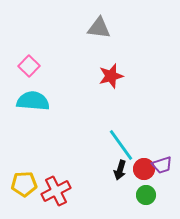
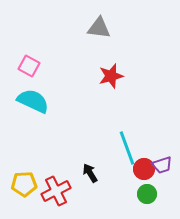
pink square: rotated 15 degrees counterclockwise
cyan semicircle: rotated 20 degrees clockwise
cyan line: moved 6 px right, 3 px down; rotated 16 degrees clockwise
black arrow: moved 30 px left, 3 px down; rotated 132 degrees clockwise
green circle: moved 1 px right, 1 px up
